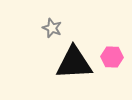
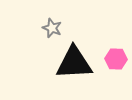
pink hexagon: moved 4 px right, 2 px down
